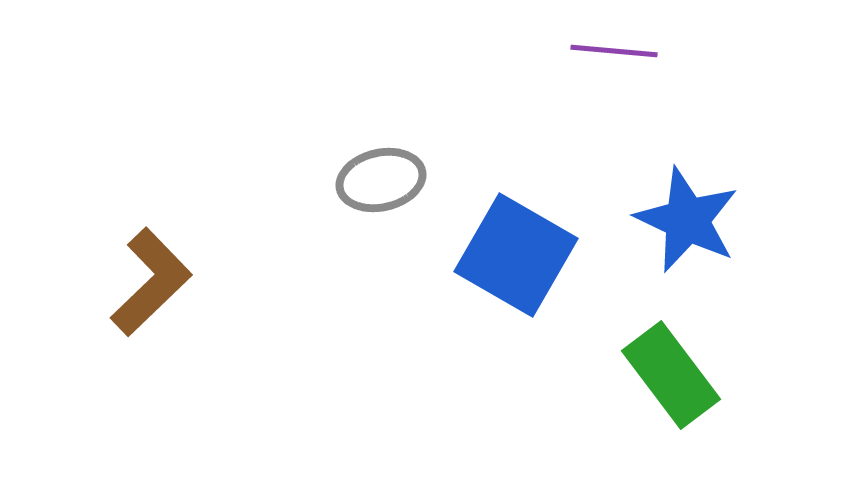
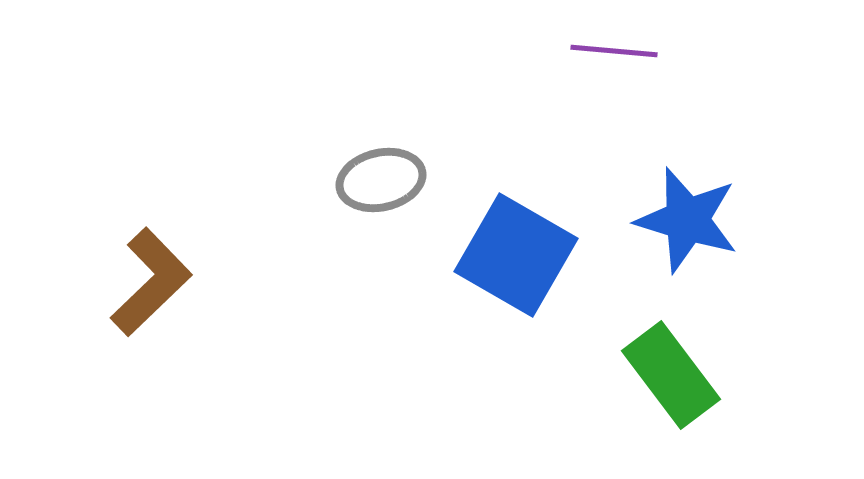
blue star: rotated 8 degrees counterclockwise
